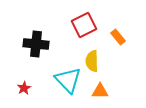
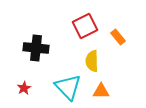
red square: moved 1 px right, 1 px down
black cross: moved 4 px down
cyan triangle: moved 7 px down
orange triangle: moved 1 px right
